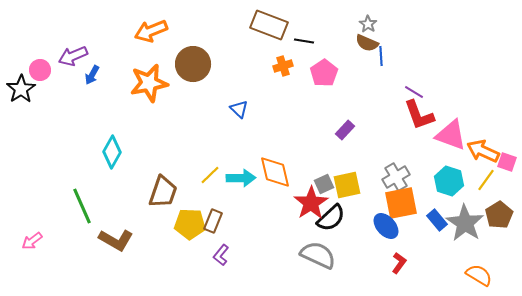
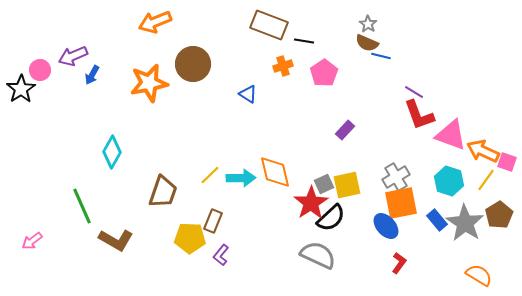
orange arrow at (151, 31): moved 4 px right, 9 px up
blue line at (381, 56): rotated 72 degrees counterclockwise
blue triangle at (239, 109): moved 9 px right, 15 px up; rotated 12 degrees counterclockwise
yellow pentagon at (190, 224): moved 14 px down
